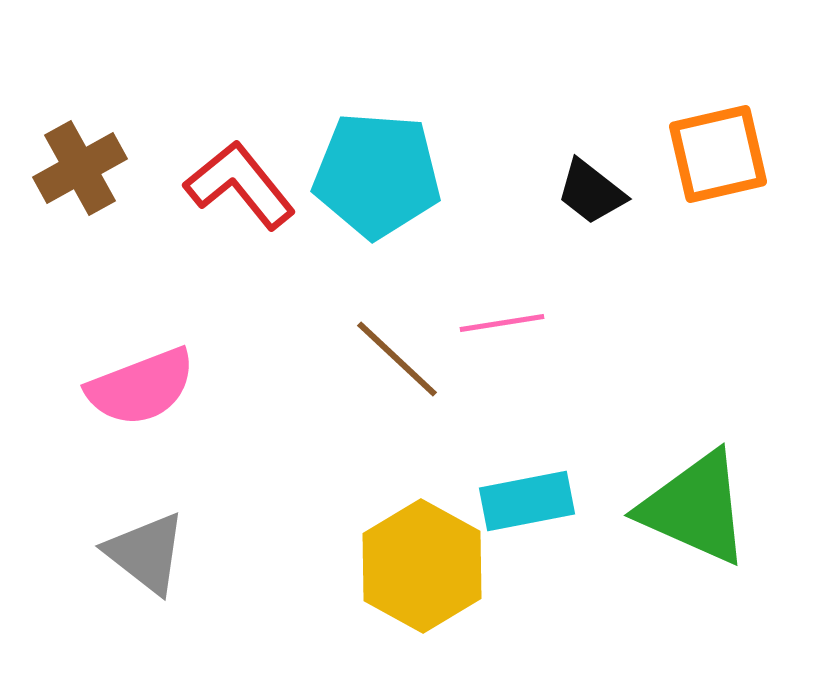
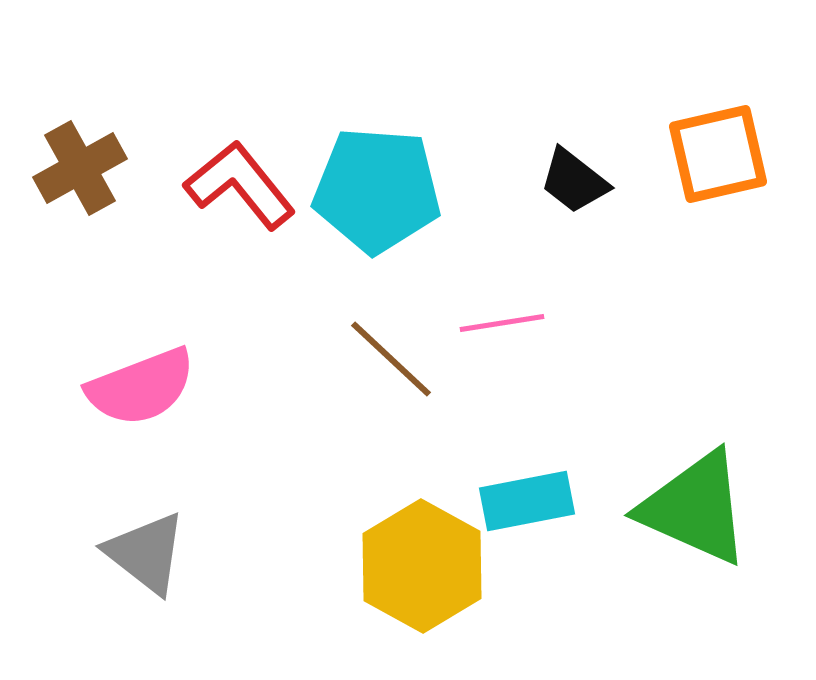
cyan pentagon: moved 15 px down
black trapezoid: moved 17 px left, 11 px up
brown line: moved 6 px left
